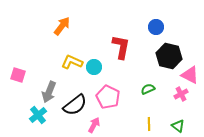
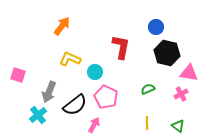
black hexagon: moved 2 px left, 3 px up
yellow L-shape: moved 2 px left, 3 px up
cyan circle: moved 1 px right, 5 px down
pink triangle: moved 1 px left, 2 px up; rotated 18 degrees counterclockwise
pink pentagon: moved 2 px left
yellow line: moved 2 px left, 1 px up
